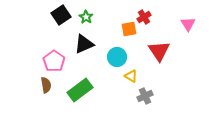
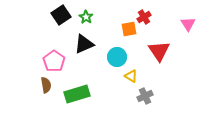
green rectangle: moved 3 px left, 4 px down; rotated 20 degrees clockwise
